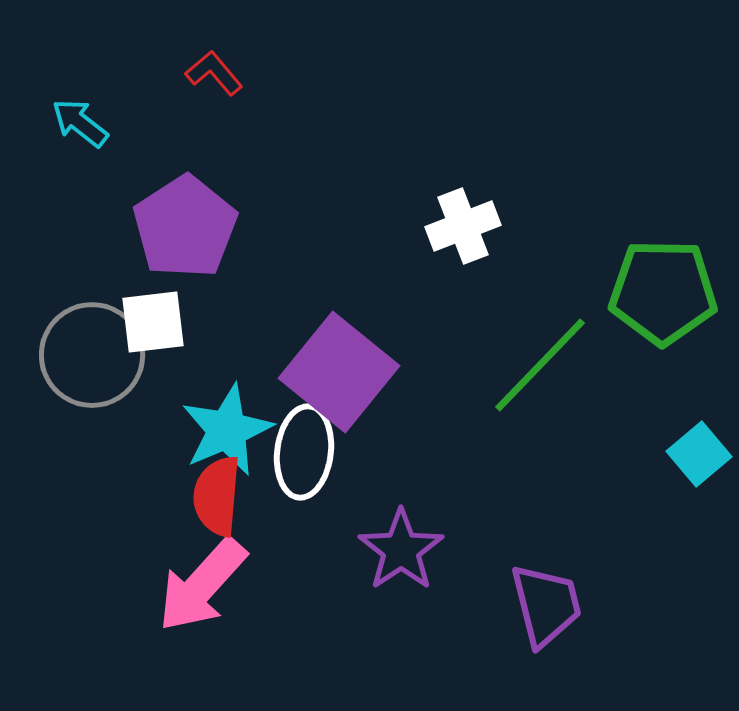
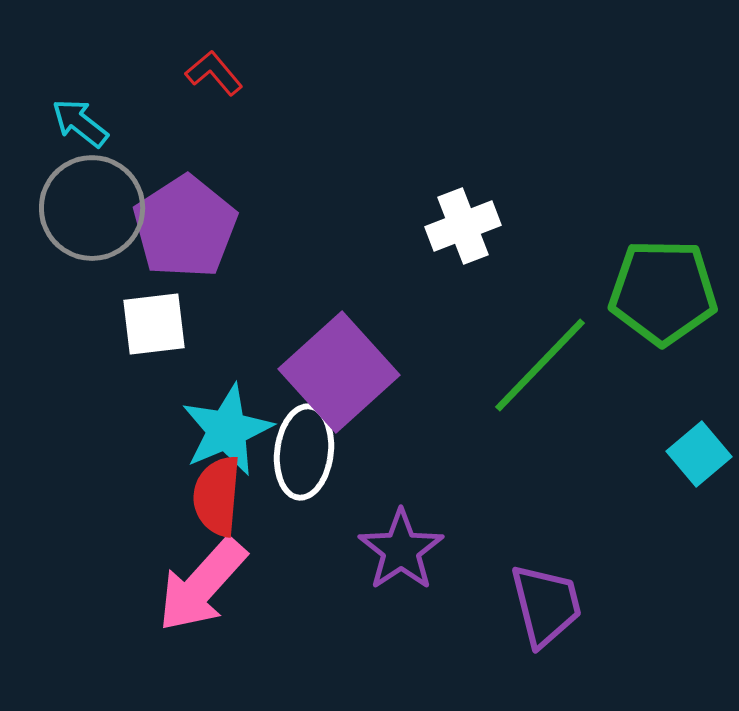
white square: moved 1 px right, 2 px down
gray circle: moved 147 px up
purple square: rotated 9 degrees clockwise
